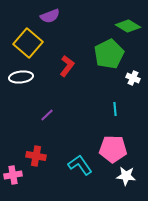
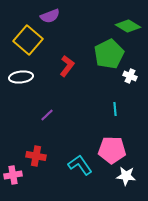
yellow square: moved 3 px up
white cross: moved 3 px left, 2 px up
pink pentagon: moved 1 px left, 1 px down
